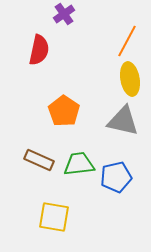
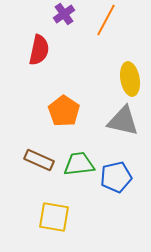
orange line: moved 21 px left, 21 px up
